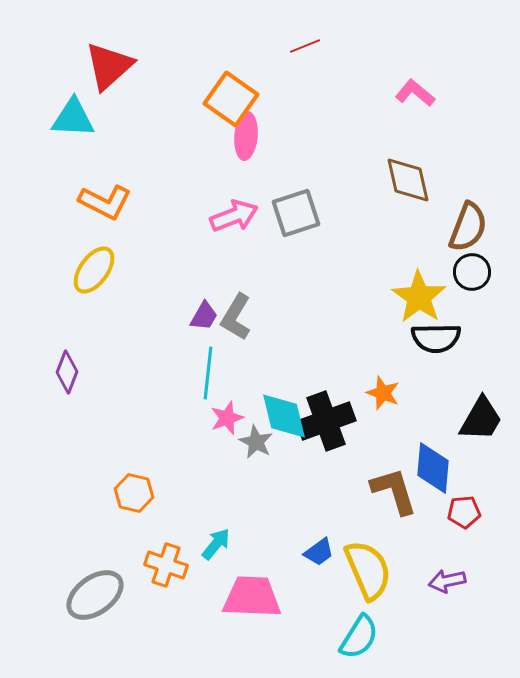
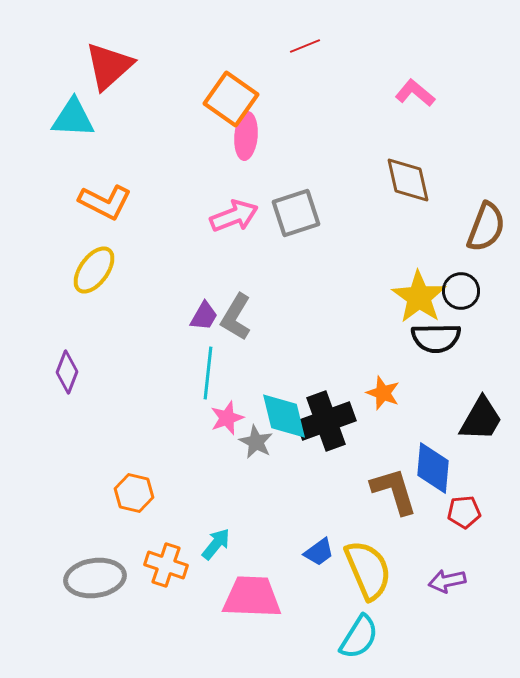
brown semicircle: moved 18 px right
black circle: moved 11 px left, 19 px down
gray ellipse: moved 17 px up; rotated 28 degrees clockwise
